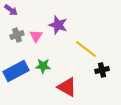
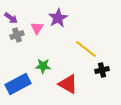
purple arrow: moved 8 px down
purple star: moved 7 px up; rotated 24 degrees clockwise
pink triangle: moved 1 px right, 8 px up
blue rectangle: moved 2 px right, 13 px down
red triangle: moved 1 px right, 3 px up
